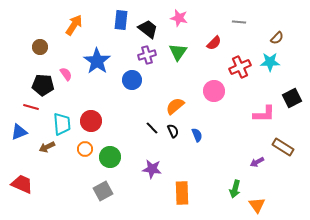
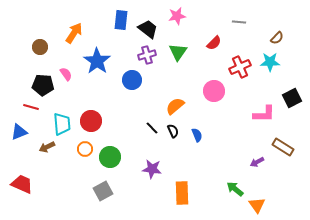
pink star: moved 2 px left, 2 px up; rotated 24 degrees counterclockwise
orange arrow: moved 8 px down
green arrow: rotated 114 degrees clockwise
